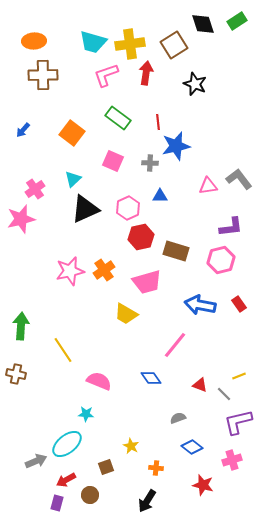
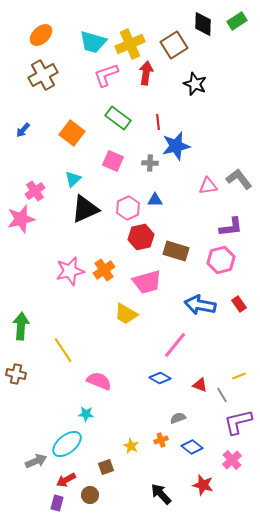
black diamond at (203, 24): rotated 20 degrees clockwise
orange ellipse at (34, 41): moved 7 px right, 6 px up; rotated 40 degrees counterclockwise
yellow cross at (130, 44): rotated 16 degrees counterclockwise
brown cross at (43, 75): rotated 28 degrees counterclockwise
pink cross at (35, 189): moved 2 px down
blue triangle at (160, 196): moved 5 px left, 4 px down
blue diamond at (151, 378): moved 9 px right; rotated 25 degrees counterclockwise
gray line at (224, 394): moved 2 px left, 1 px down; rotated 14 degrees clockwise
pink cross at (232, 460): rotated 24 degrees counterclockwise
orange cross at (156, 468): moved 5 px right, 28 px up; rotated 24 degrees counterclockwise
black arrow at (147, 501): moved 14 px right, 7 px up; rotated 105 degrees clockwise
